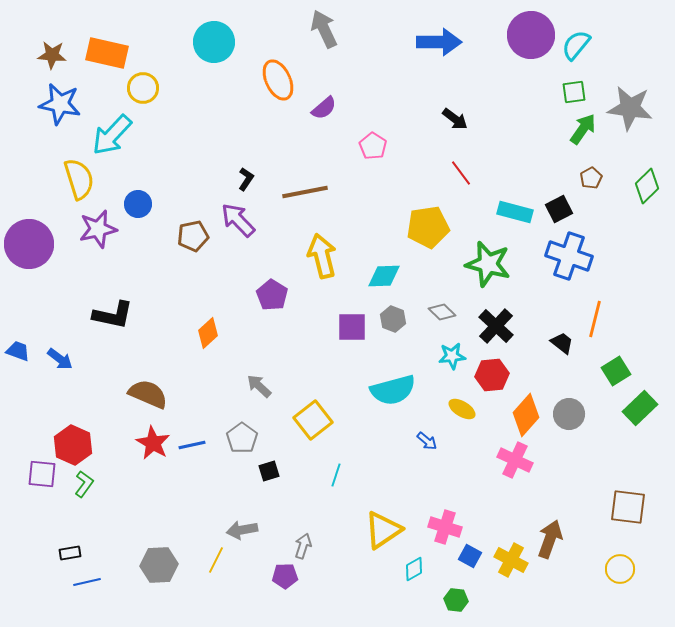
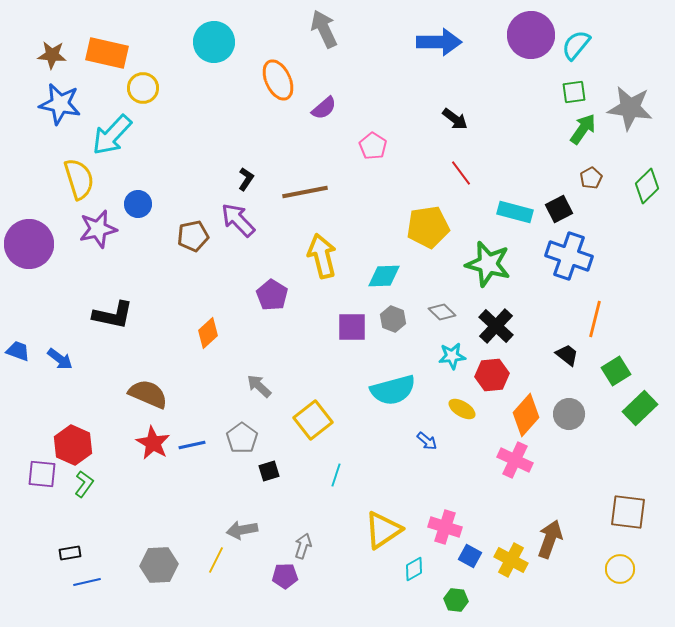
black trapezoid at (562, 343): moved 5 px right, 12 px down
brown square at (628, 507): moved 5 px down
